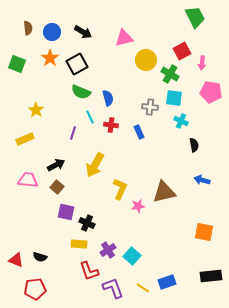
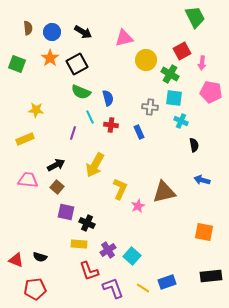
yellow star at (36, 110): rotated 28 degrees counterclockwise
pink star at (138, 206): rotated 16 degrees counterclockwise
